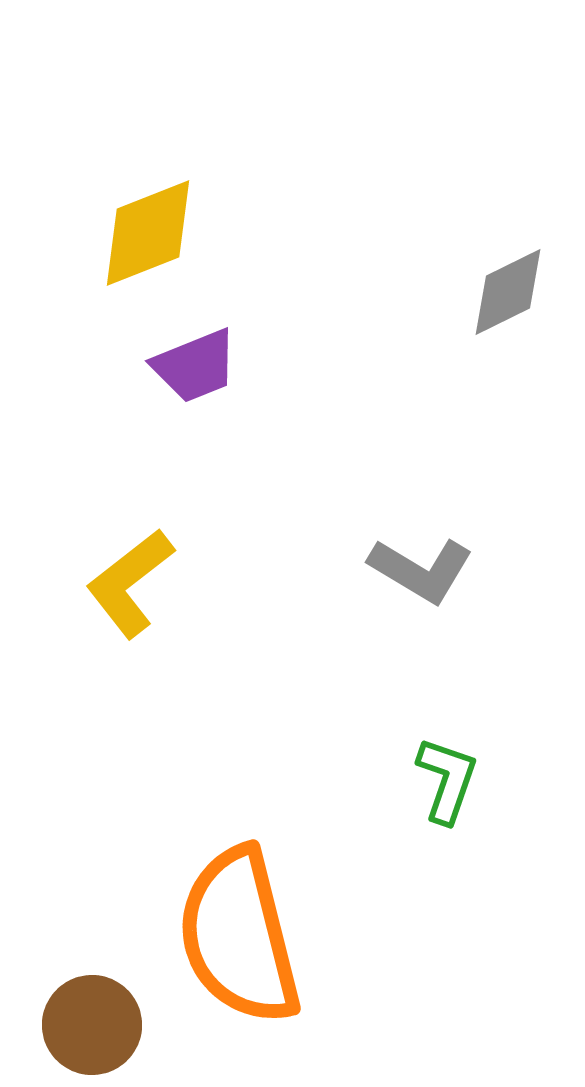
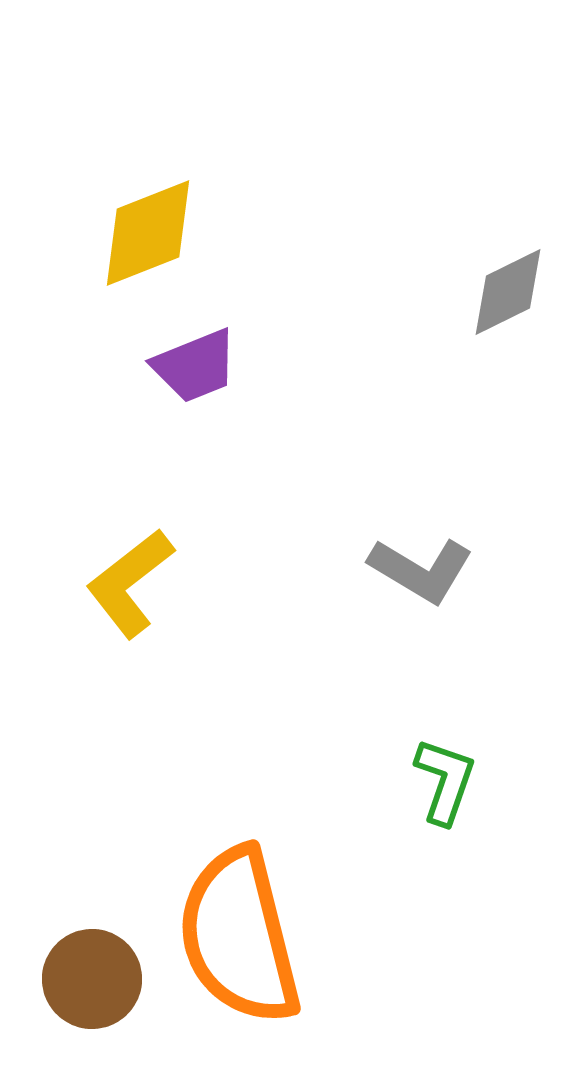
green L-shape: moved 2 px left, 1 px down
brown circle: moved 46 px up
